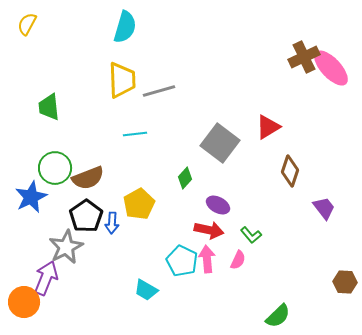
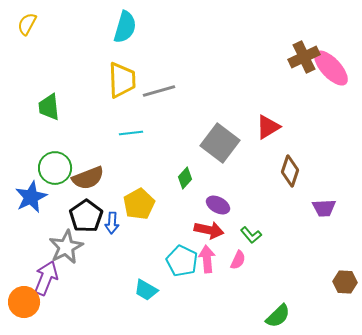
cyan line: moved 4 px left, 1 px up
purple trapezoid: rotated 125 degrees clockwise
